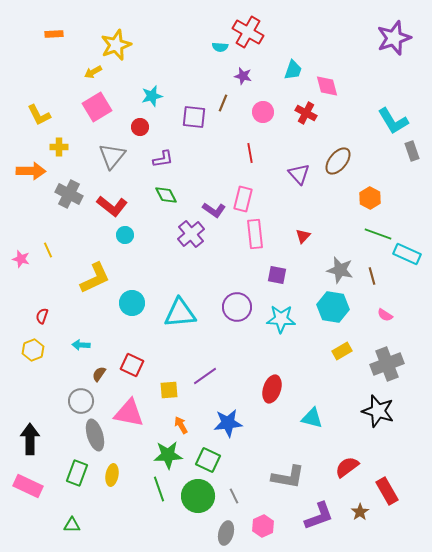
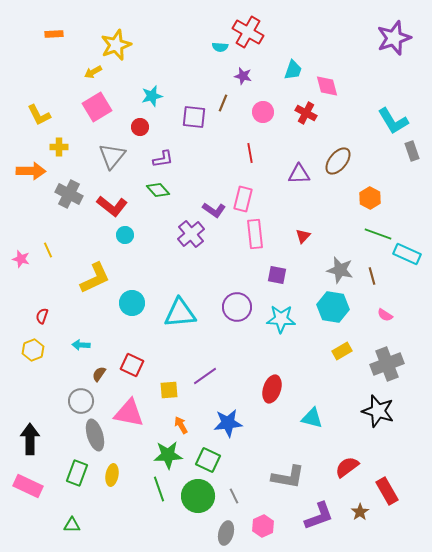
purple triangle at (299, 174): rotated 50 degrees counterclockwise
green diamond at (166, 195): moved 8 px left, 5 px up; rotated 15 degrees counterclockwise
